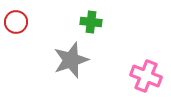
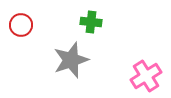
red circle: moved 5 px right, 3 px down
pink cross: rotated 36 degrees clockwise
